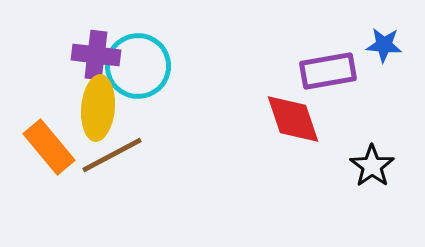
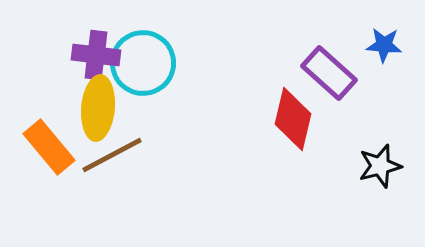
cyan circle: moved 5 px right, 3 px up
purple rectangle: moved 1 px right, 2 px down; rotated 52 degrees clockwise
red diamond: rotated 32 degrees clockwise
black star: moved 8 px right; rotated 21 degrees clockwise
